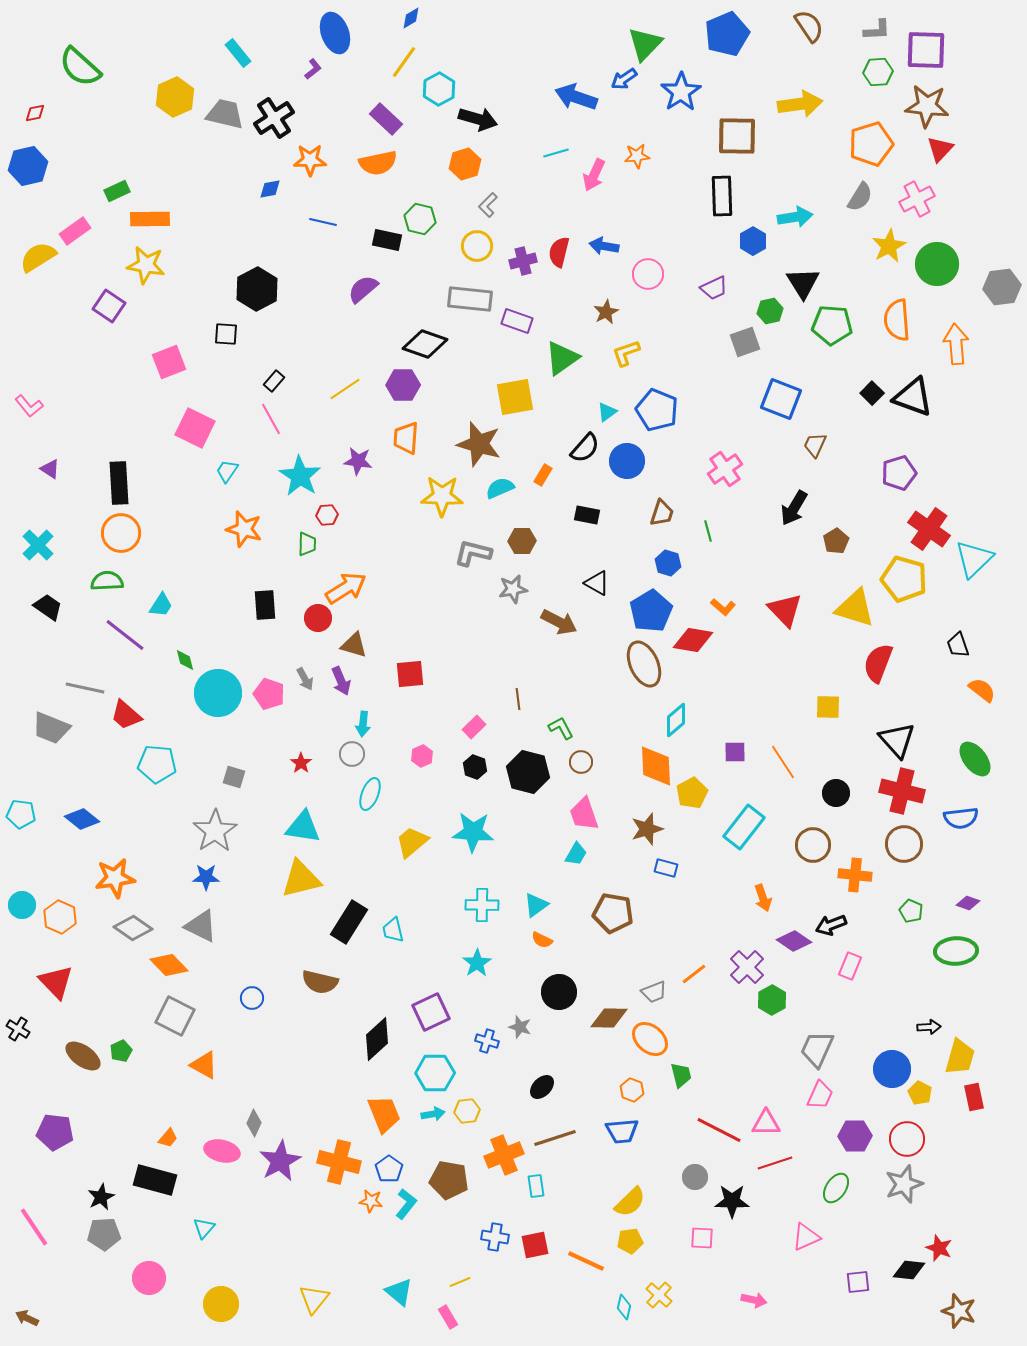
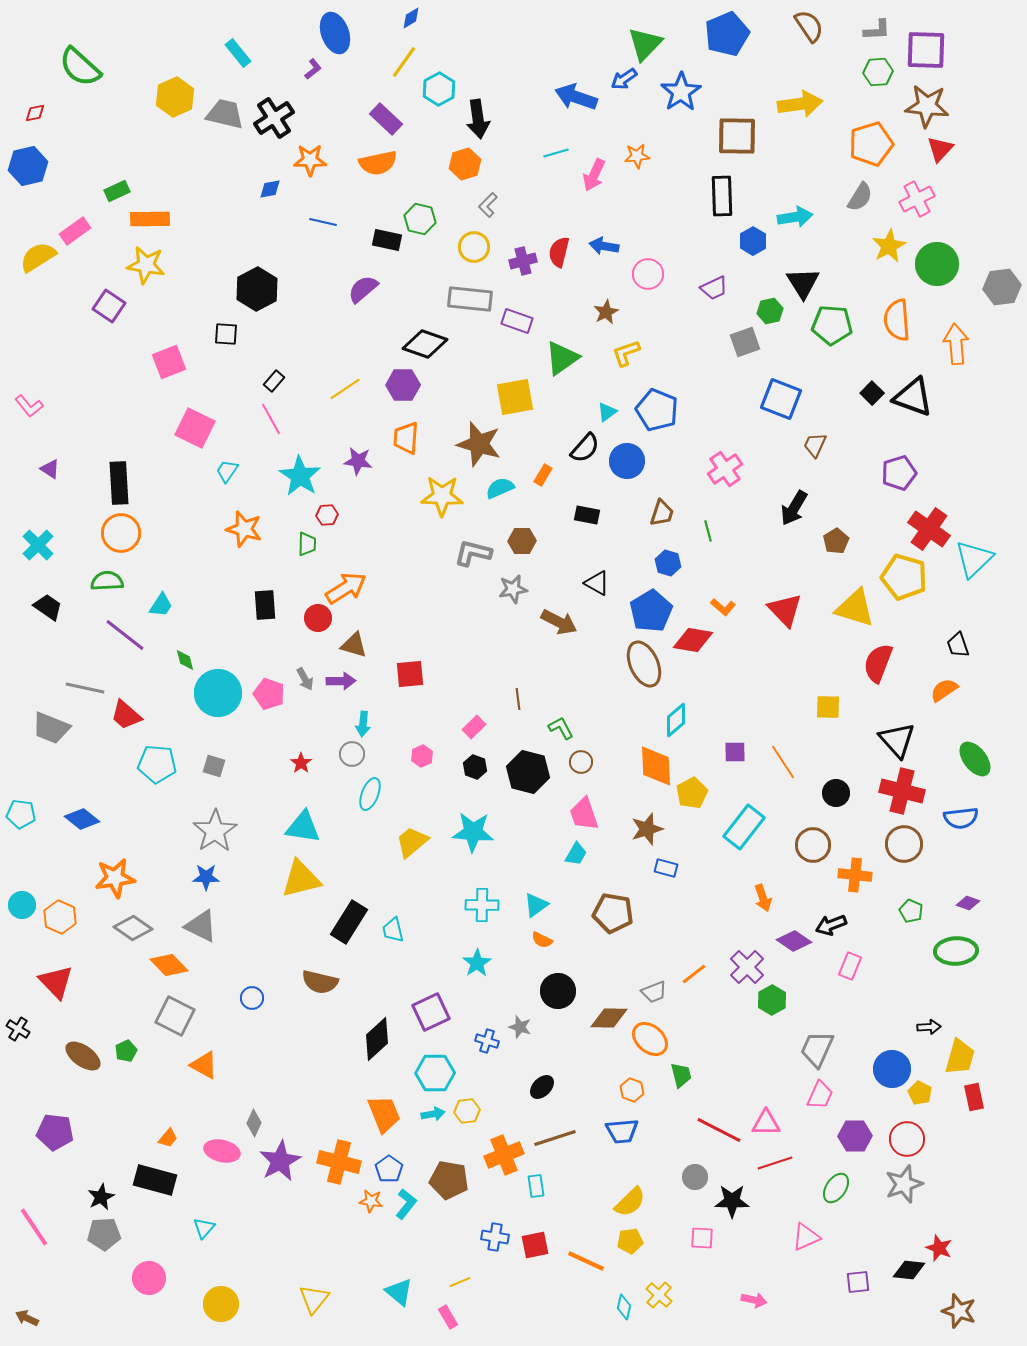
black arrow at (478, 119): rotated 66 degrees clockwise
yellow circle at (477, 246): moved 3 px left, 1 px down
yellow pentagon at (904, 579): moved 2 px up
purple arrow at (341, 681): rotated 68 degrees counterclockwise
orange semicircle at (982, 690): moved 38 px left; rotated 72 degrees counterclockwise
gray square at (234, 777): moved 20 px left, 11 px up
black circle at (559, 992): moved 1 px left, 1 px up
green pentagon at (121, 1051): moved 5 px right
